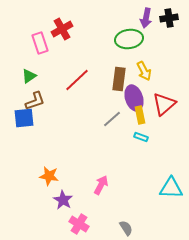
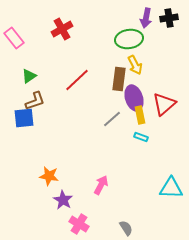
pink rectangle: moved 26 px left, 5 px up; rotated 20 degrees counterclockwise
yellow arrow: moved 9 px left, 6 px up
